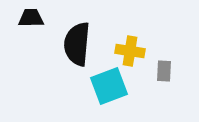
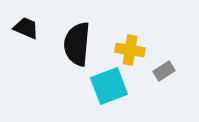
black trapezoid: moved 5 px left, 10 px down; rotated 24 degrees clockwise
yellow cross: moved 1 px up
gray rectangle: rotated 55 degrees clockwise
